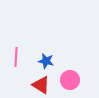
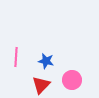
pink circle: moved 2 px right
red triangle: rotated 42 degrees clockwise
